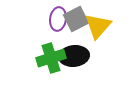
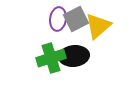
yellow triangle: rotated 8 degrees clockwise
